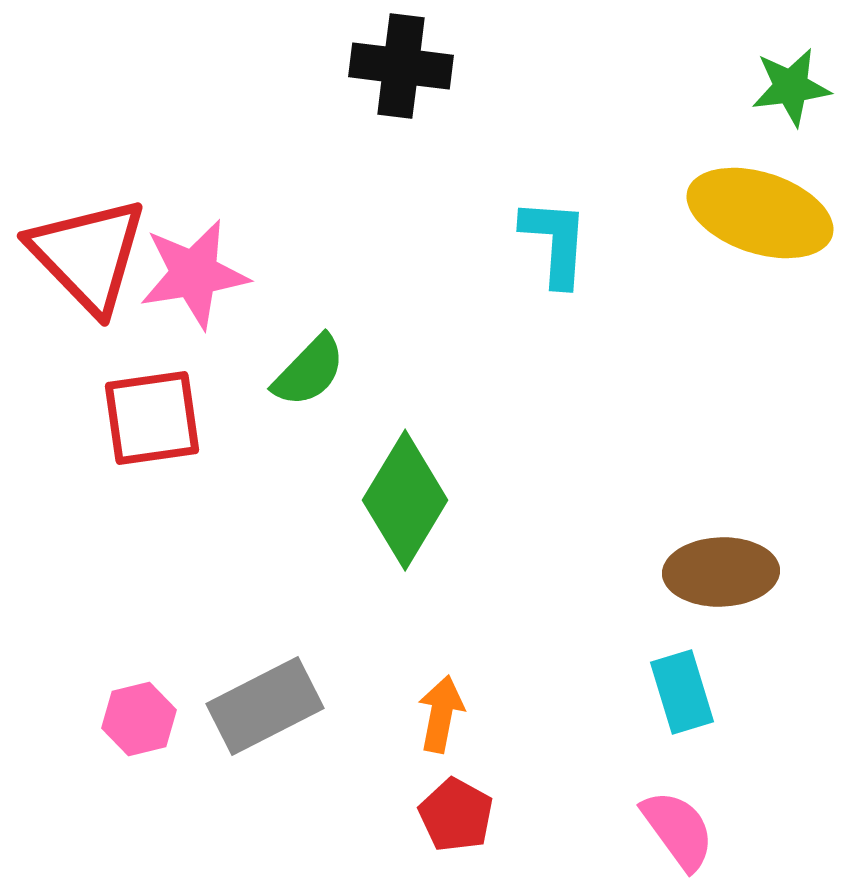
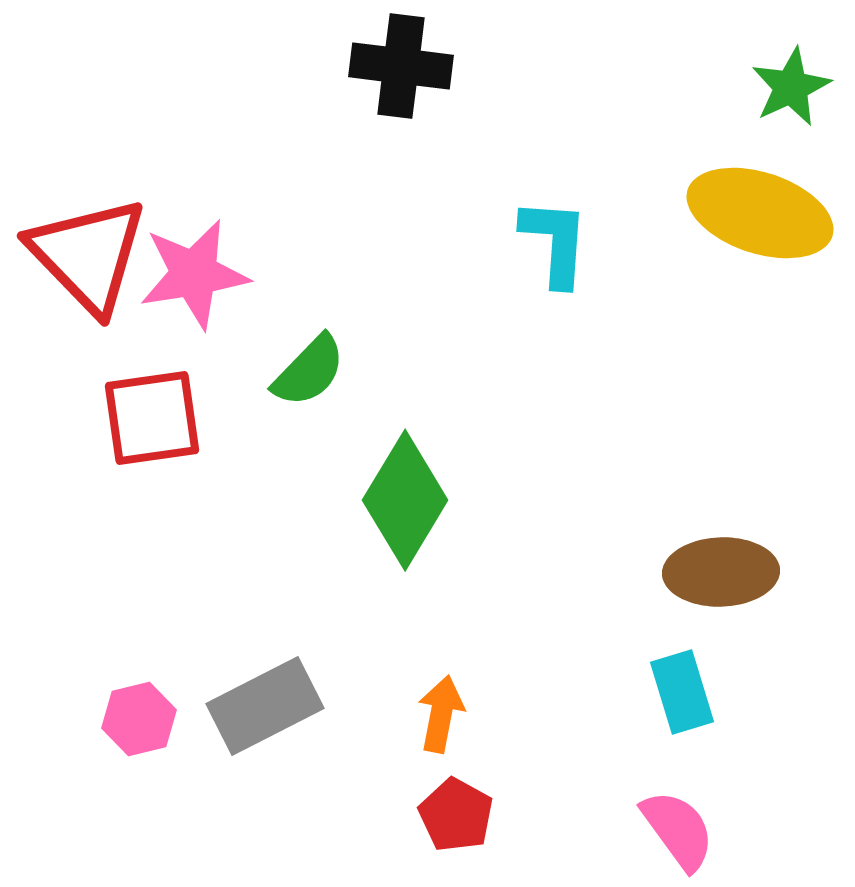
green star: rotated 18 degrees counterclockwise
